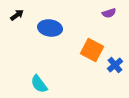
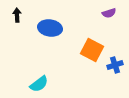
black arrow: rotated 56 degrees counterclockwise
blue cross: rotated 21 degrees clockwise
cyan semicircle: rotated 90 degrees counterclockwise
